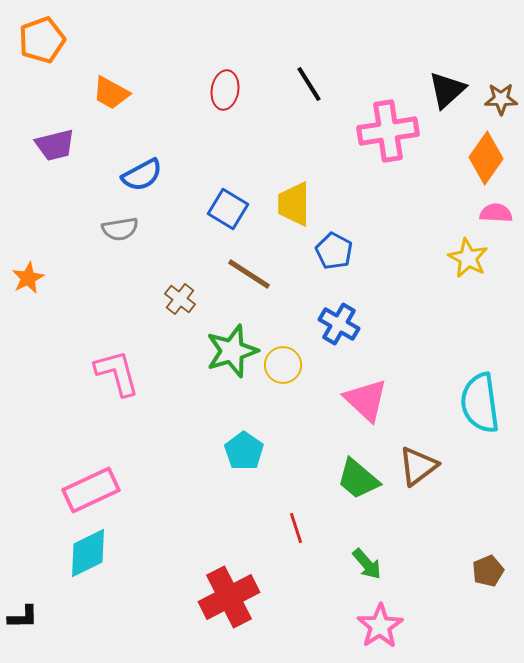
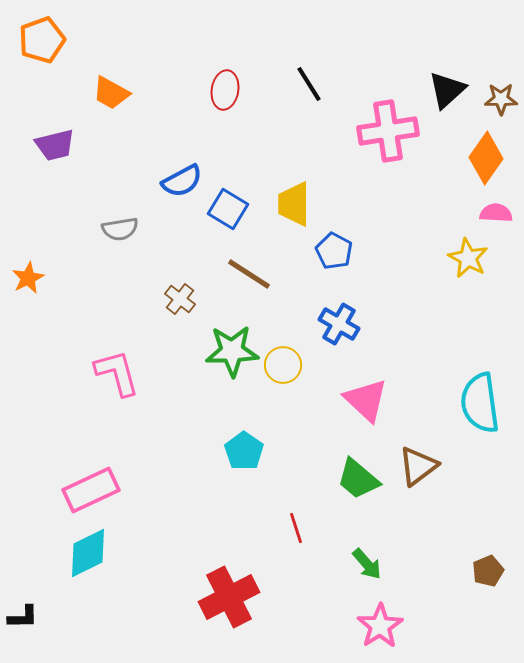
blue semicircle: moved 40 px right, 6 px down
green star: rotated 16 degrees clockwise
